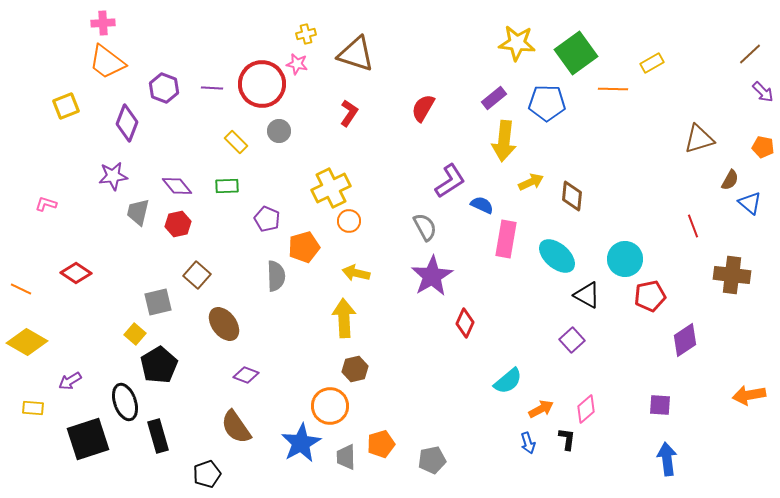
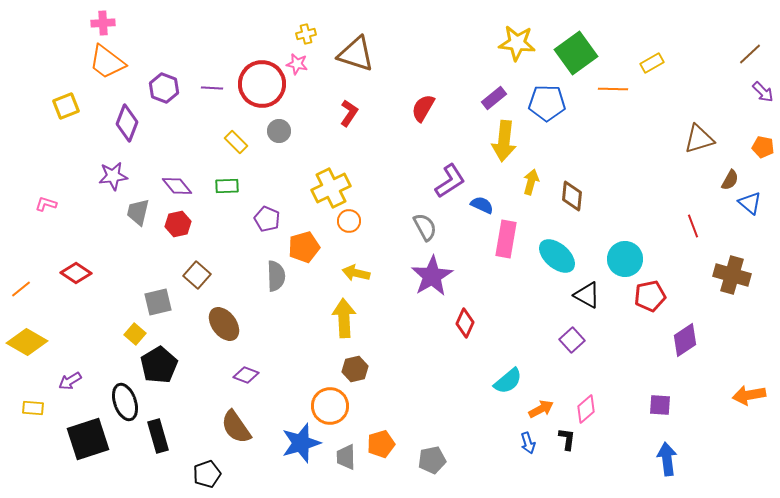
yellow arrow at (531, 182): rotated 50 degrees counterclockwise
brown cross at (732, 275): rotated 9 degrees clockwise
orange line at (21, 289): rotated 65 degrees counterclockwise
blue star at (301, 443): rotated 12 degrees clockwise
